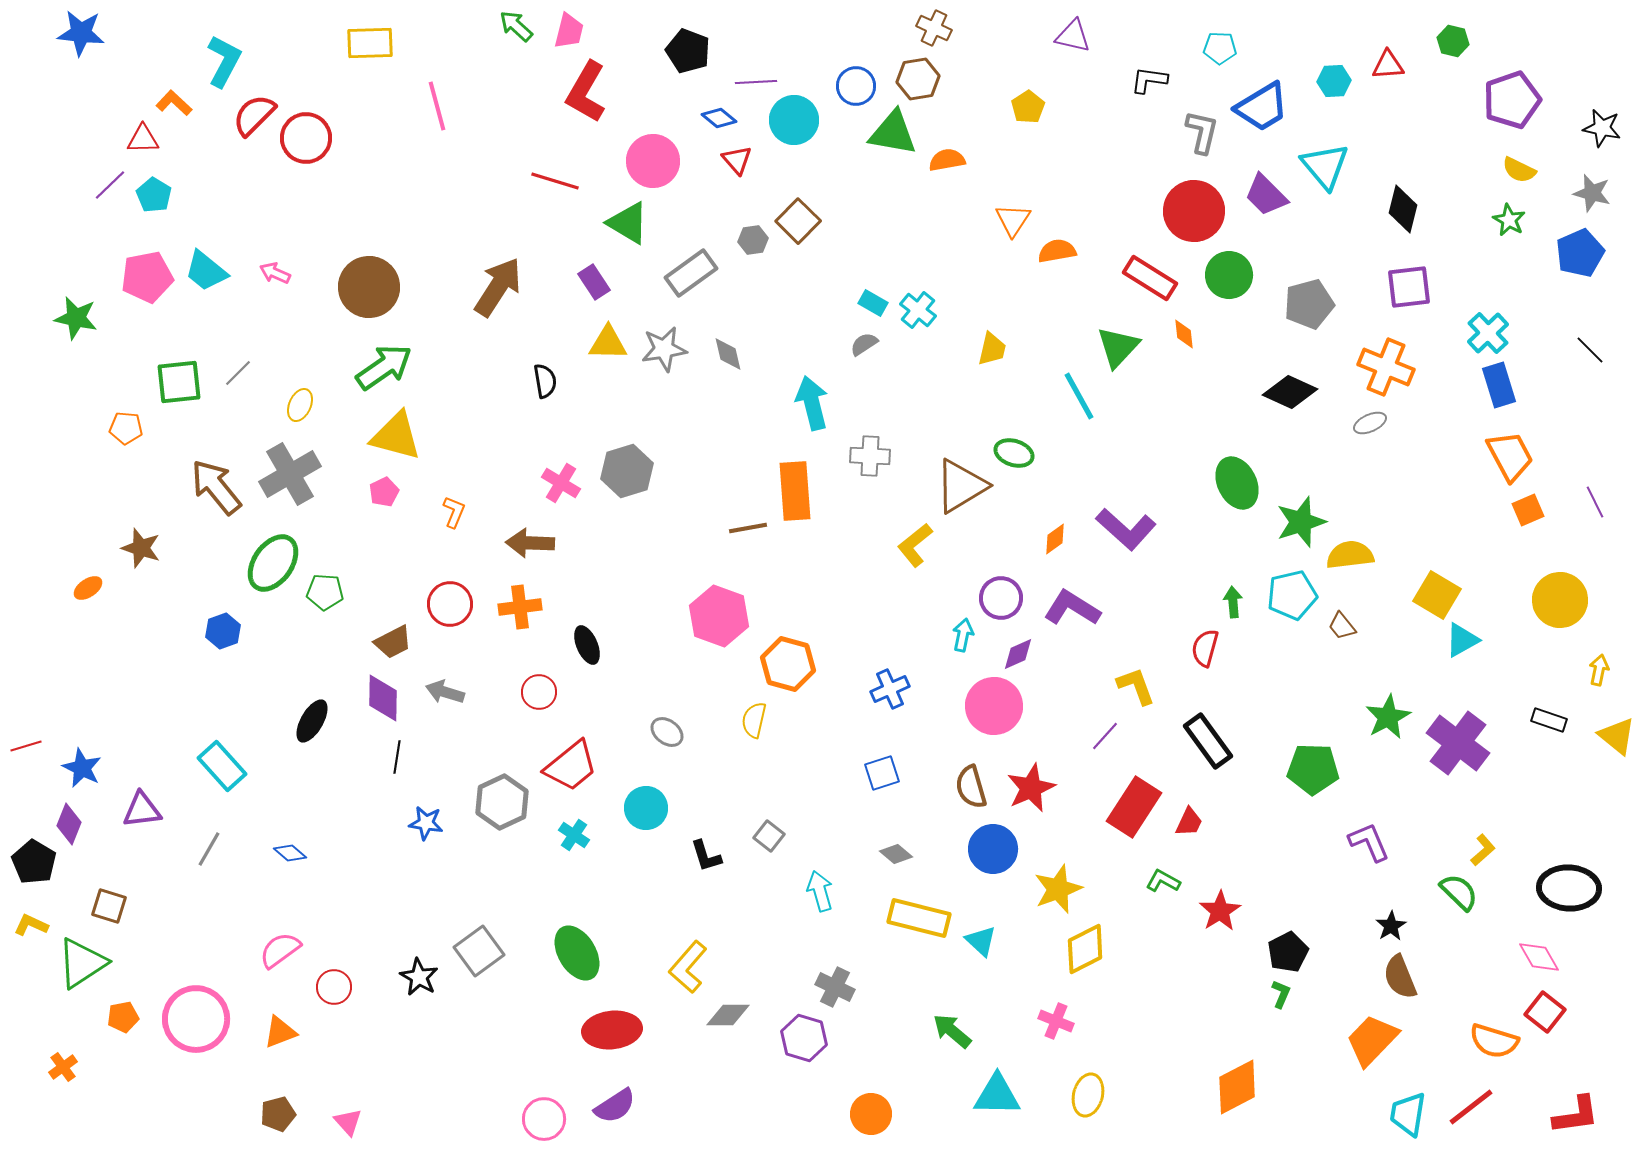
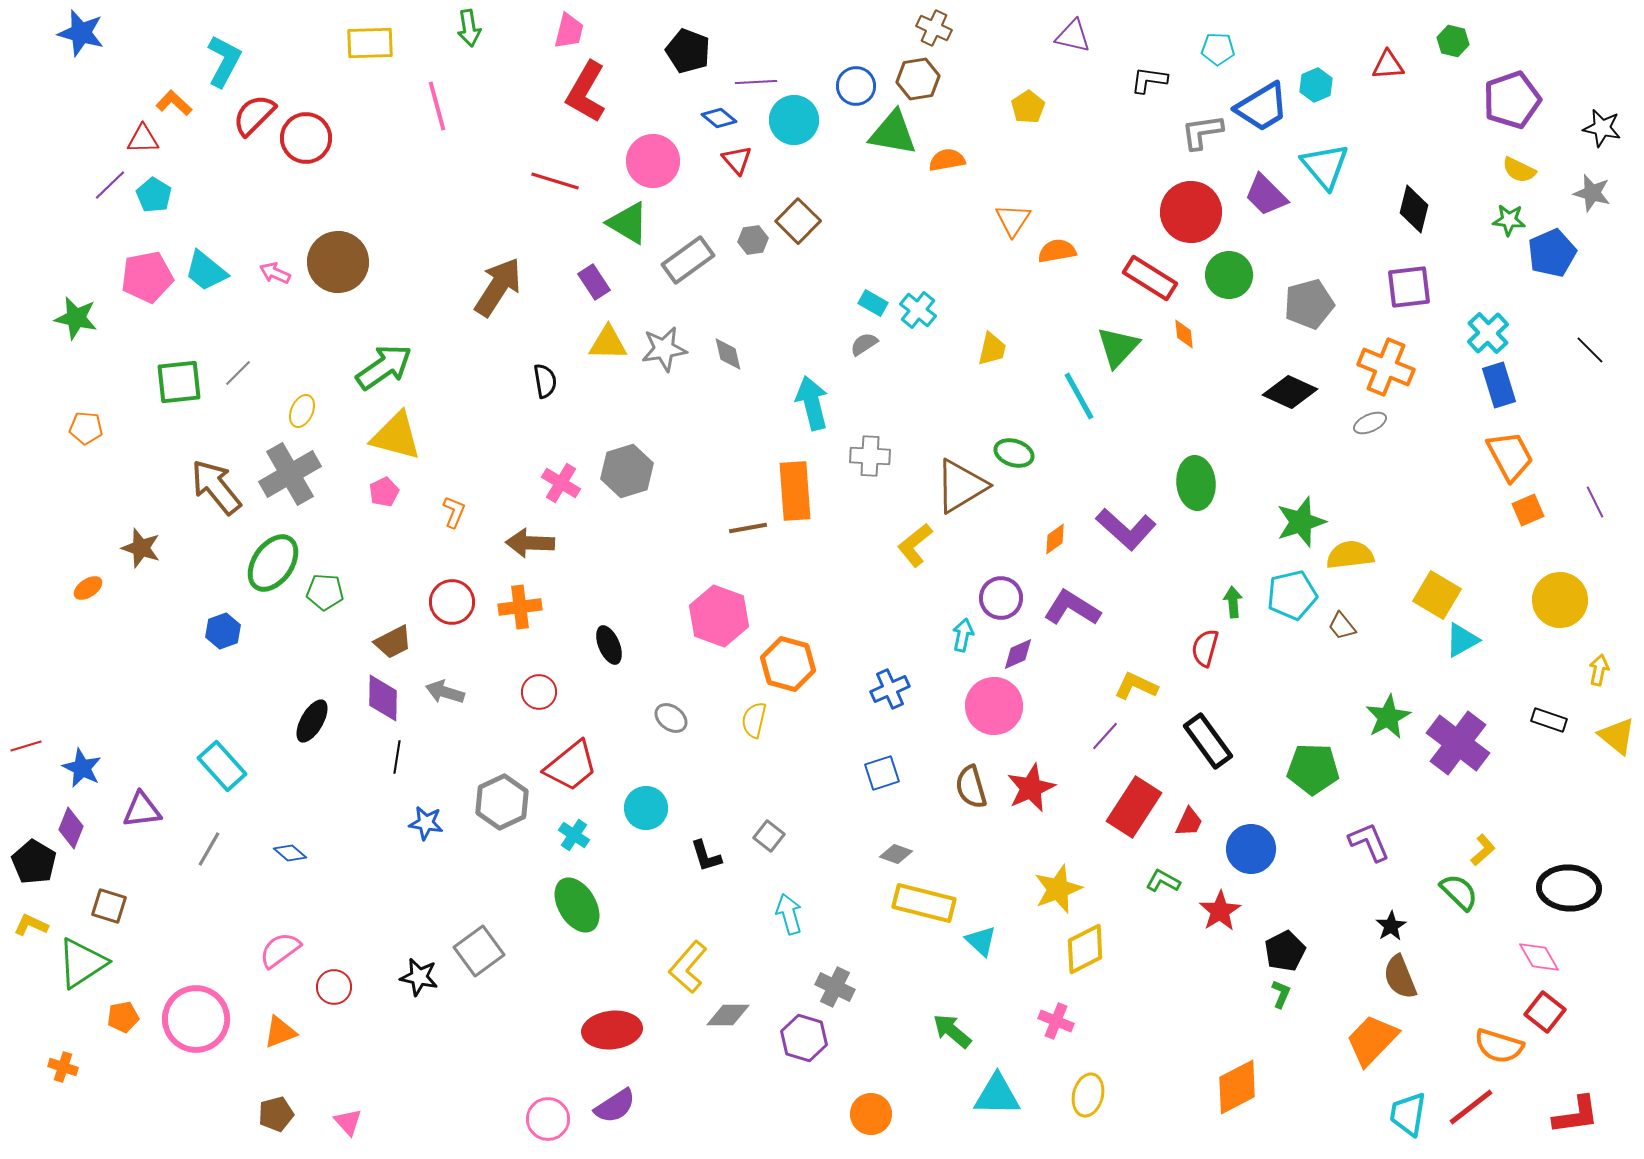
green arrow at (516, 26): moved 47 px left, 2 px down; rotated 141 degrees counterclockwise
blue star at (81, 33): rotated 9 degrees clockwise
cyan pentagon at (1220, 48): moved 2 px left, 1 px down
cyan hexagon at (1334, 81): moved 18 px left, 4 px down; rotated 20 degrees counterclockwise
gray L-shape at (1202, 132): rotated 111 degrees counterclockwise
black diamond at (1403, 209): moved 11 px right
red circle at (1194, 211): moved 3 px left, 1 px down
green star at (1509, 220): rotated 24 degrees counterclockwise
blue pentagon at (1580, 253): moved 28 px left
gray rectangle at (691, 273): moved 3 px left, 13 px up
brown circle at (369, 287): moved 31 px left, 25 px up
yellow ellipse at (300, 405): moved 2 px right, 6 px down
orange pentagon at (126, 428): moved 40 px left
green ellipse at (1237, 483): moved 41 px left; rotated 21 degrees clockwise
red circle at (450, 604): moved 2 px right, 2 px up
black ellipse at (587, 645): moved 22 px right
yellow L-shape at (1136, 686): rotated 45 degrees counterclockwise
gray ellipse at (667, 732): moved 4 px right, 14 px up
purple diamond at (69, 824): moved 2 px right, 4 px down
blue circle at (993, 849): moved 258 px right
gray diamond at (896, 854): rotated 20 degrees counterclockwise
cyan arrow at (820, 891): moved 31 px left, 23 px down
yellow rectangle at (919, 918): moved 5 px right, 15 px up
black pentagon at (1288, 952): moved 3 px left, 1 px up
green ellipse at (577, 953): moved 48 px up
black star at (419, 977): rotated 18 degrees counterclockwise
orange semicircle at (1494, 1041): moved 5 px right, 5 px down
orange cross at (63, 1067): rotated 36 degrees counterclockwise
brown pentagon at (278, 1114): moved 2 px left
pink circle at (544, 1119): moved 4 px right
